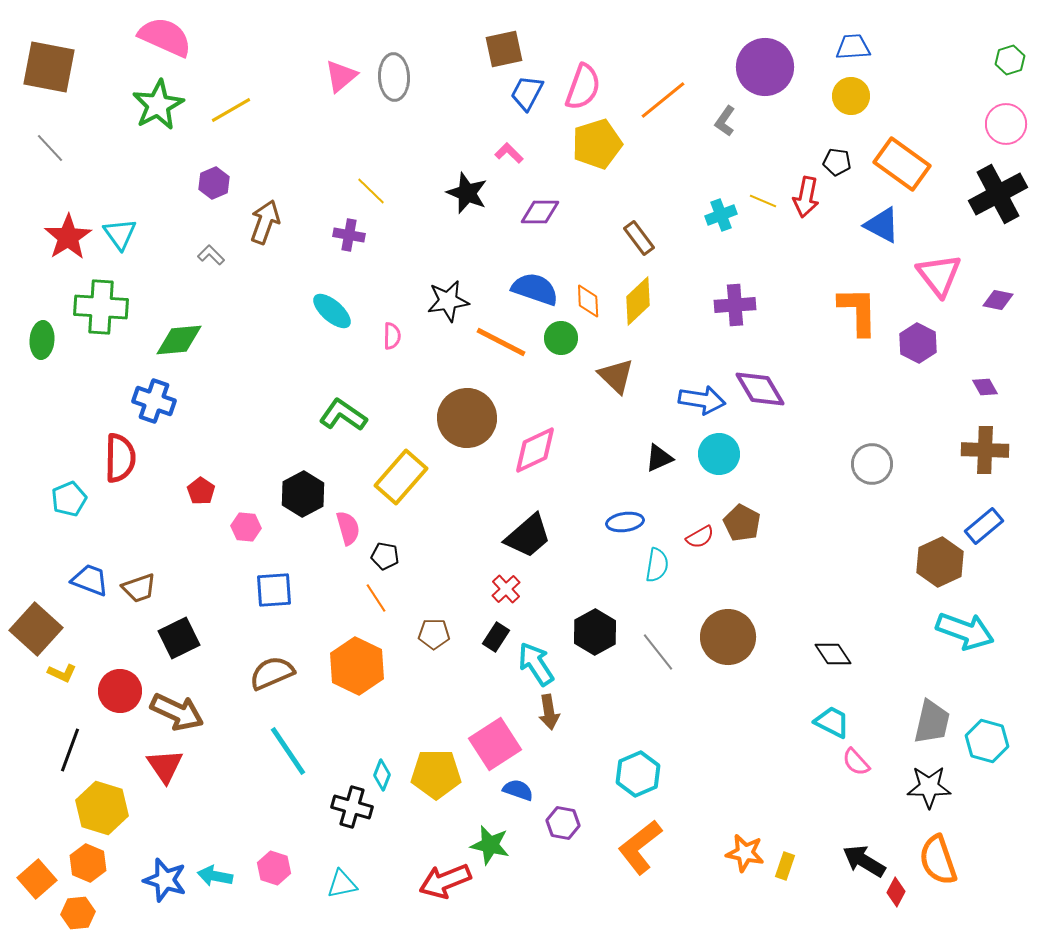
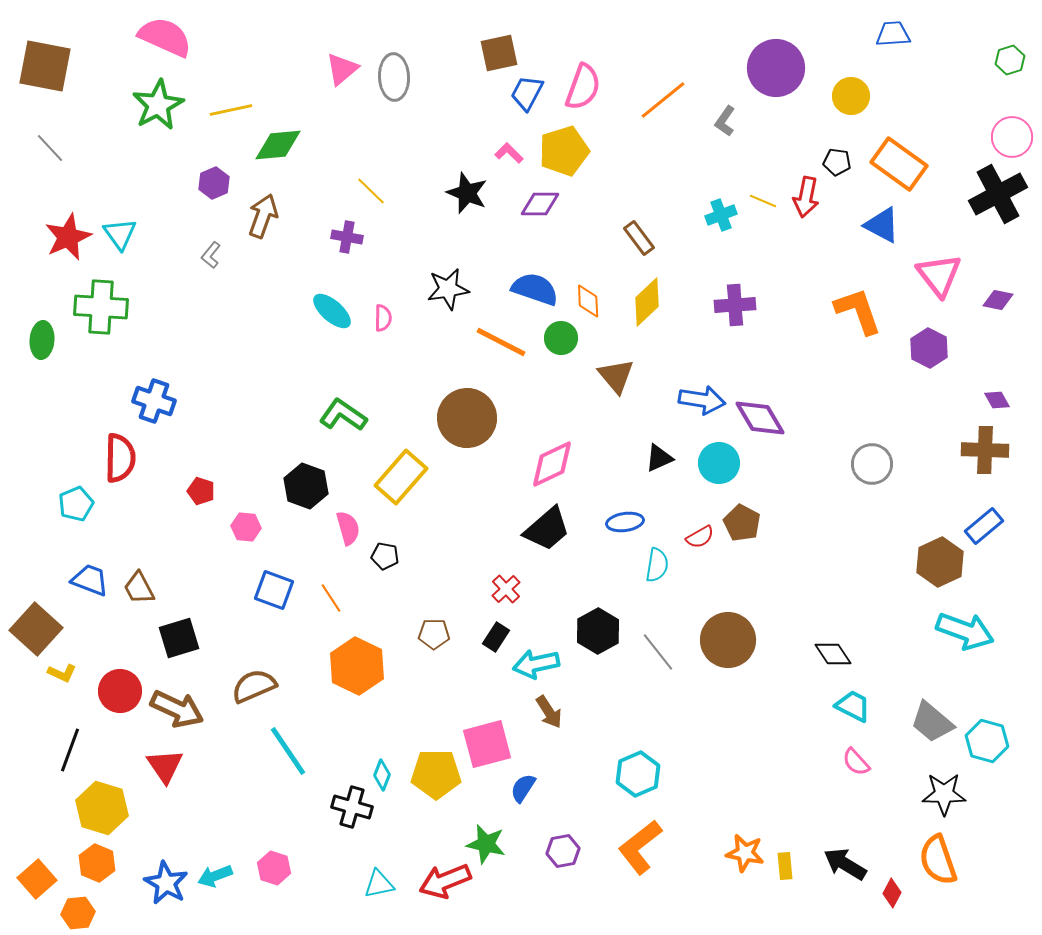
blue trapezoid at (853, 47): moved 40 px right, 13 px up
brown square at (504, 49): moved 5 px left, 4 px down
brown square at (49, 67): moved 4 px left, 1 px up
purple circle at (765, 67): moved 11 px right, 1 px down
pink triangle at (341, 76): moved 1 px right, 7 px up
yellow line at (231, 110): rotated 18 degrees clockwise
pink circle at (1006, 124): moved 6 px right, 13 px down
yellow pentagon at (597, 144): moved 33 px left, 7 px down
orange rectangle at (902, 164): moved 3 px left
purple diamond at (540, 212): moved 8 px up
brown arrow at (265, 222): moved 2 px left, 6 px up
purple cross at (349, 235): moved 2 px left, 2 px down
red star at (68, 237): rotated 9 degrees clockwise
gray L-shape at (211, 255): rotated 96 degrees counterclockwise
black star at (448, 301): moved 12 px up
yellow diamond at (638, 301): moved 9 px right, 1 px down
orange L-shape at (858, 311): rotated 18 degrees counterclockwise
pink semicircle at (392, 336): moved 9 px left, 18 px up
green diamond at (179, 340): moved 99 px right, 195 px up
purple hexagon at (918, 343): moved 11 px right, 5 px down
brown triangle at (616, 376): rotated 6 degrees clockwise
purple diamond at (985, 387): moved 12 px right, 13 px down
purple diamond at (760, 389): moved 29 px down
pink diamond at (535, 450): moved 17 px right, 14 px down
cyan circle at (719, 454): moved 9 px down
red pentagon at (201, 491): rotated 16 degrees counterclockwise
black hexagon at (303, 494): moved 3 px right, 8 px up; rotated 12 degrees counterclockwise
cyan pentagon at (69, 499): moved 7 px right, 5 px down
black trapezoid at (528, 536): moved 19 px right, 7 px up
brown trapezoid at (139, 588): rotated 81 degrees clockwise
blue square at (274, 590): rotated 24 degrees clockwise
orange line at (376, 598): moved 45 px left
black hexagon at (595, 632): moved 3 px right, 1 px up
brown circle at (728, 637): moved 3 px down
black square at (179, 638): rotated 9 degrees clockwise
cyan arrow at (536, 664): rotated 69 degrees counterclockwise
brown semicircle at (272, 673): moved 18 px left, 13 px down
brown arrow at (177, 712): moved 3 px up
brown arrow at (549, 712): rotated 24 degrees counterclockwise
cyan trapezoid at (832, 722): moved 21 px right, 16 px up
gray trapezoid at (932, 722): rotated 117 degrees clockwise
pink square at (495, 744): moved 8 px left; rotated 18 degrees clockwise
black star at (929, 787): moved 15 px right, 7 px down
blue semicircle at (518, 790): moved 5 px right, 2 px up; rotated 76 degrees counterclockwise
purple hexagon at (563, 823): moved 28 px down; rotated 20 degrees counterclockwise
green star at (490, 845): moved 4 px left, 1 px up
black arrow at (864, 861): moved 19 px left, 3 px down
orange hexagon at (88, 863): moved 9 px right
yellow rectangle at (785, 866): rotated 24 degrees counterclockwise
cyan arrow at (215, 876): rotated 32 degrees counterclockwise
blue star at (165, 880): moved 1 px right, 3 px down; rotated 12 degrees clockwise
cyan triangle at (342, 884): moved 37 px right
red diamond at (896, 892): moved 4 px left, 1 px down
